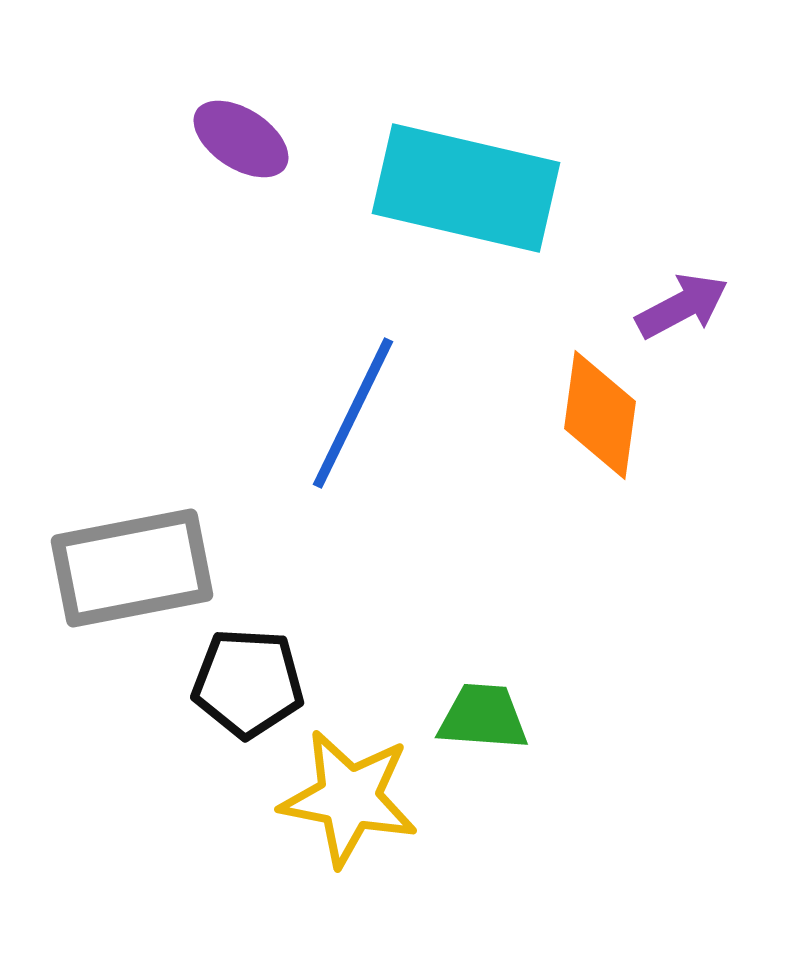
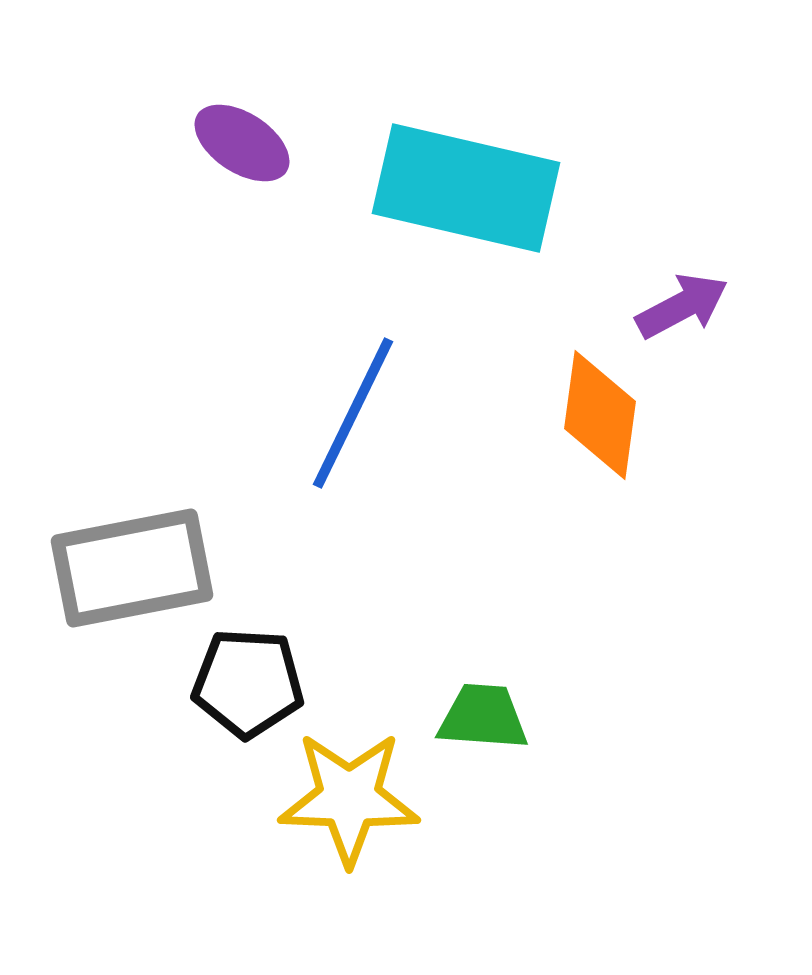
purple ellipse: moved 1 px right, 4 px down
yellow star: rotated 9 degrees counterclockwise
